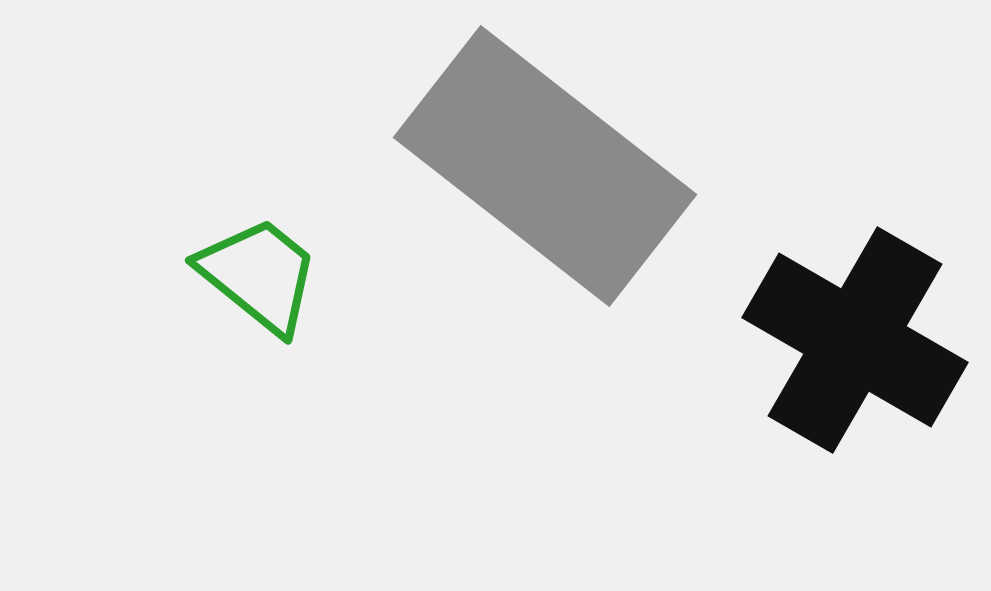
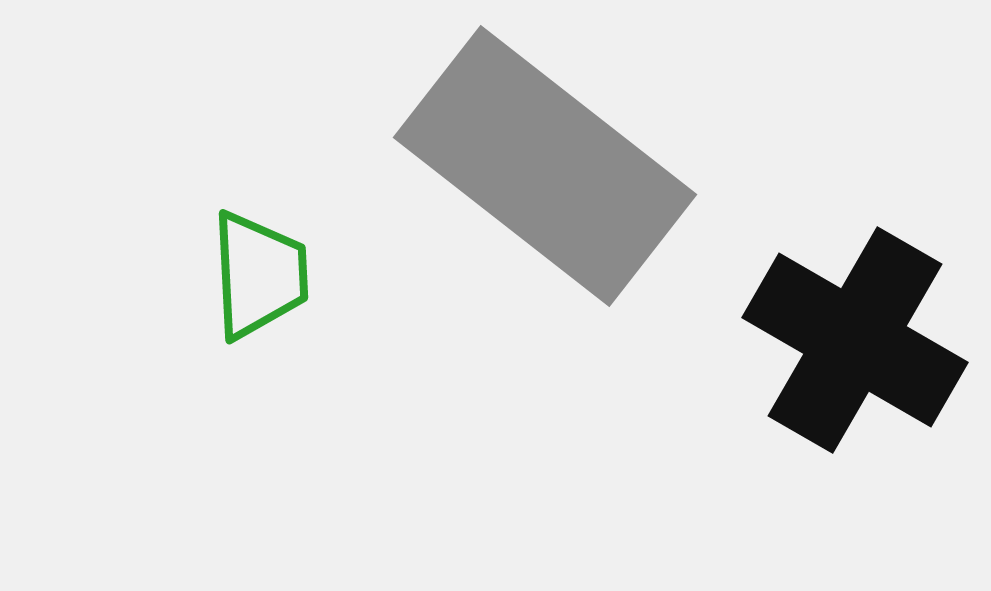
green trapezoid: rotated 48 degrees clockwise
